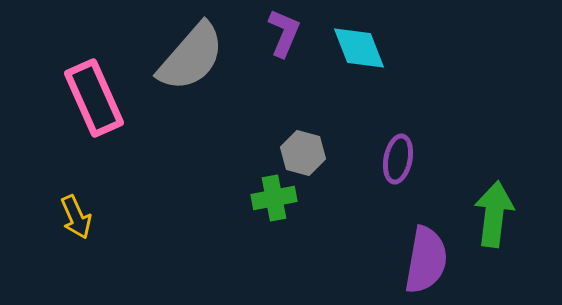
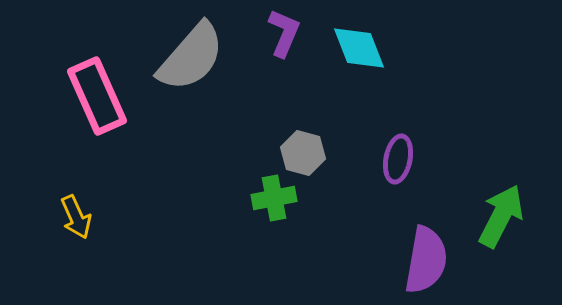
pink rectangle: moved 3 px right, 2 px up
green arrow: moved 7 px right, 2 px down; rotated 20 degrees clockwise
